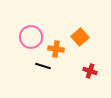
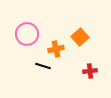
pink circle: moved 4 px left, 3 px up
orange cross: rotated 21 degrees counterclockwise
red cross: rotated 24 degrees counterclockwise
